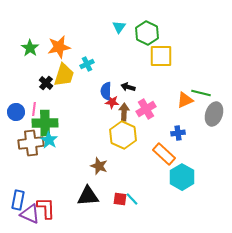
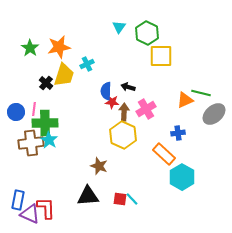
gray ellipse: rotated 30 degrees clockwise
